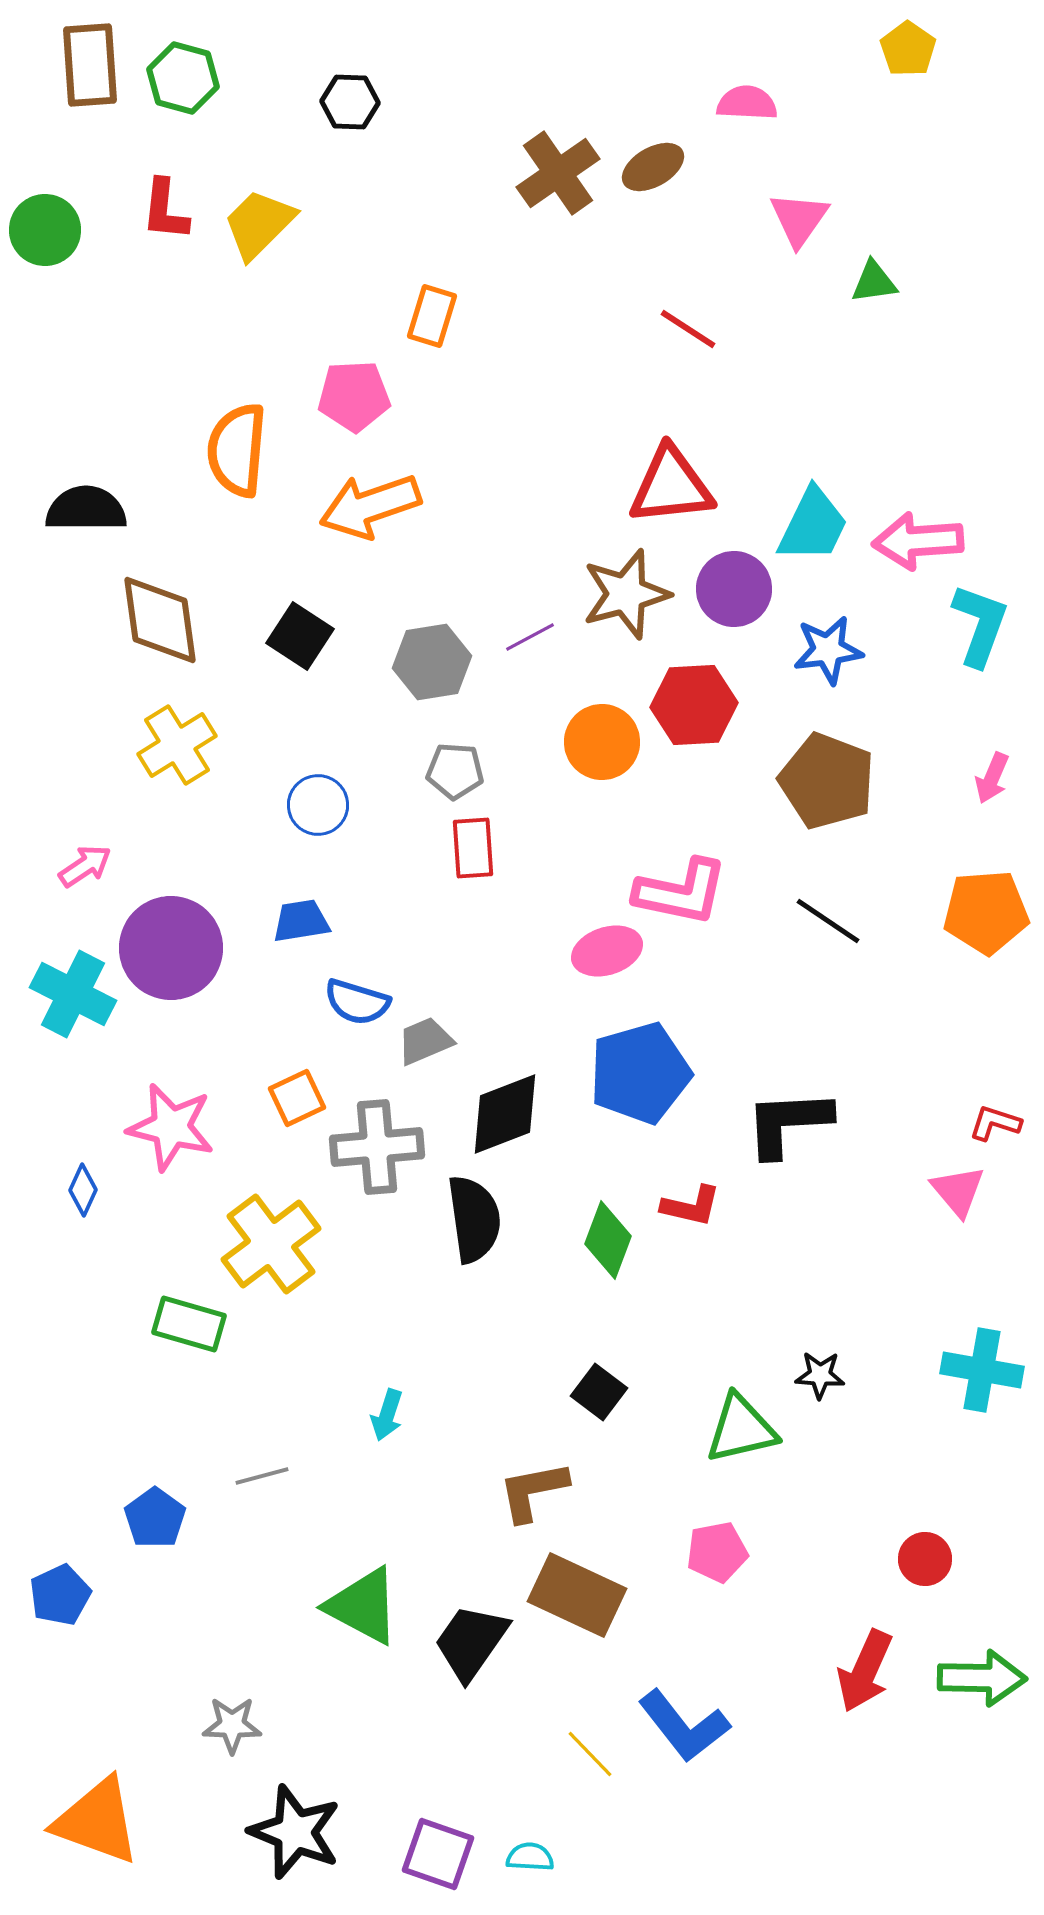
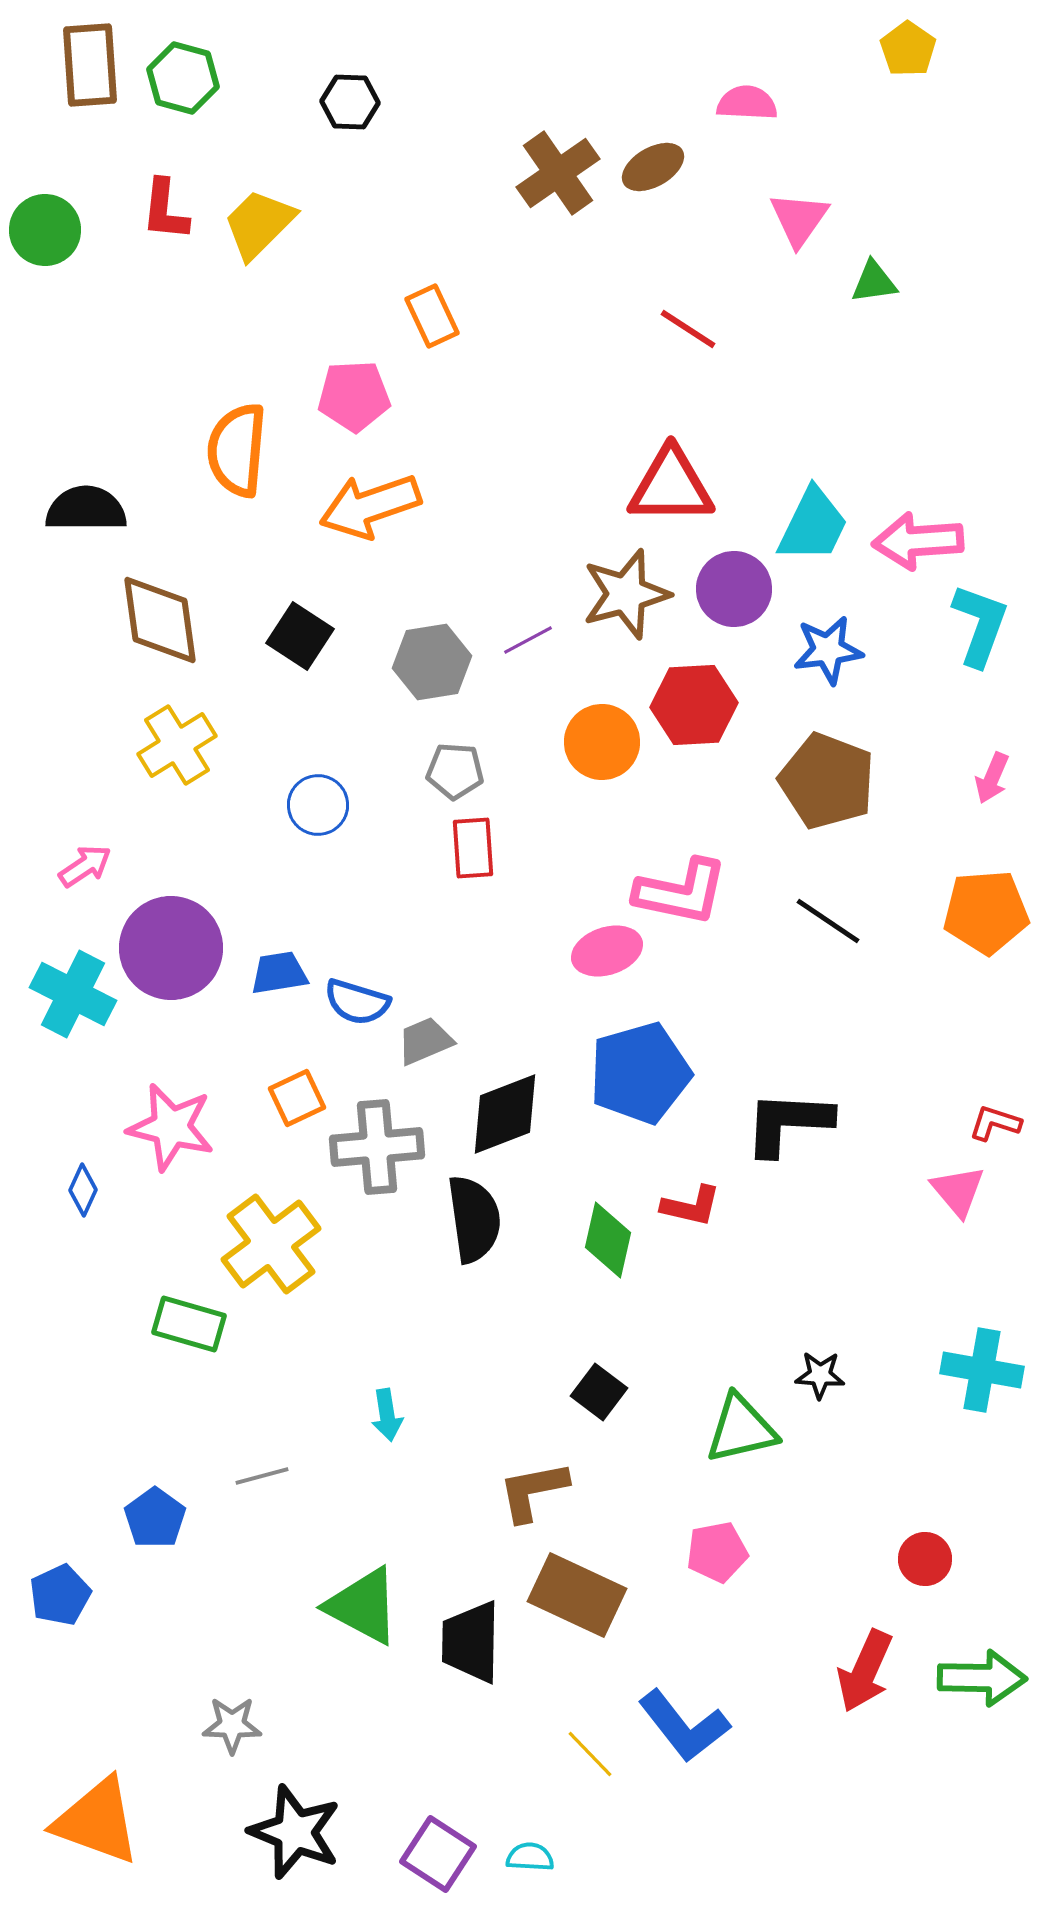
orange rectangle at (432, 316): rotated 42 degrees counterclockwise
red triangle at (671, 486): rotated 6 degrees clockwise
purple line at (530, 637): moved 2 px left, 3 px down
blue trapezoid at (301, 921): moved 22 px left, 52 px down
black L-shape at (788, 1123): rotated 6 degrees clockwise
green diamond at (608, 1240): rotated 8 degrees counterclockwise
cyan arrow at (387, 1415): rotated 27 degrees counterclockwise
black trapezoid at (471, 1642): rotated 34 degrees counterclockwise
purple square at (438, 1854): rotated 14 degrees clockwise
